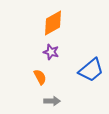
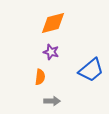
orange diamond: rotated 16 degrees clockwise
orange semicircle: rotated 35 degrees clockwise
